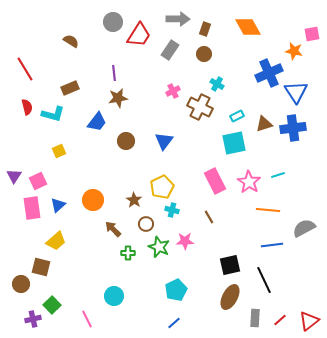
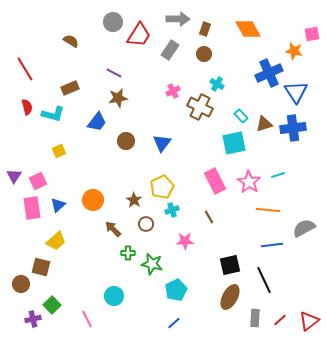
orange diamond at (248, 27): moved 2 px down
purple line at (114, 73): rotated 56 degrees counterclockwise
cyan rectangle at (237, 116): moved 4 px right; rotated 72 degrees clockwise
blue triangle at (164, 141): moved 2 px left, 2 px down
cyan cross at (172, 210): rotated 32 degrees counterclockwise
green star at (159, 247): moved 7 px left, 17 px down; rotated 10 degrees counterclockwise
